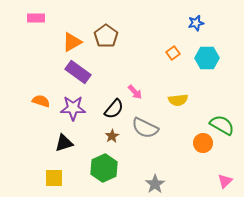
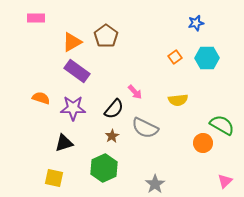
orange square: moved 2 px right, 4 px down
purple rectangle: moved 1 px left, 1 px up
orange semicircle: moved 3 px up
yellow square: rotated 12 degrees clockwise
